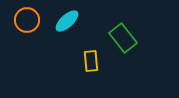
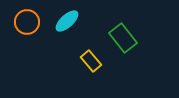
orange circle: moved 2 px down
yellow rectangle: rotated 35 degrees counterclockwise
